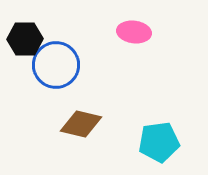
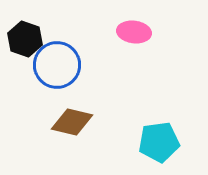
black hexagon: rotated 20 degrees clockwise
blue circle: moved 1 px right
brown diamond: moved 9 px left, 2 px up
